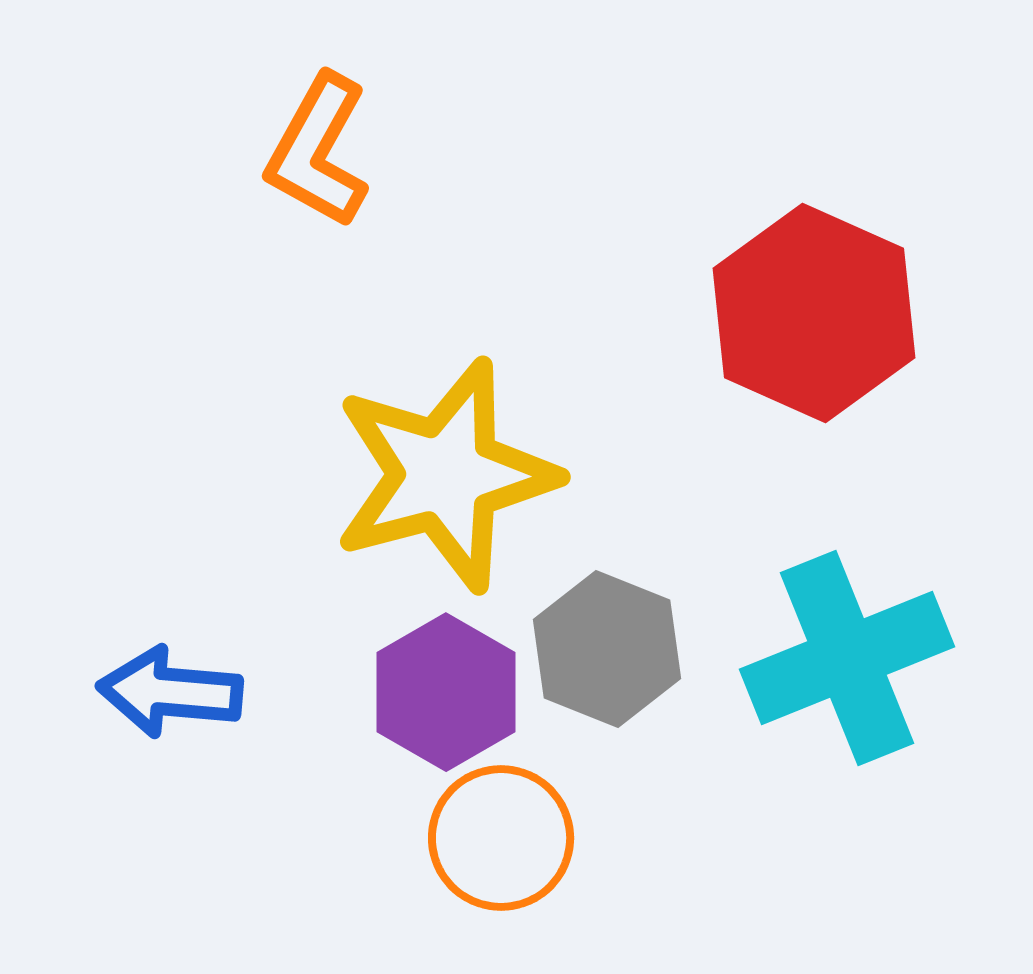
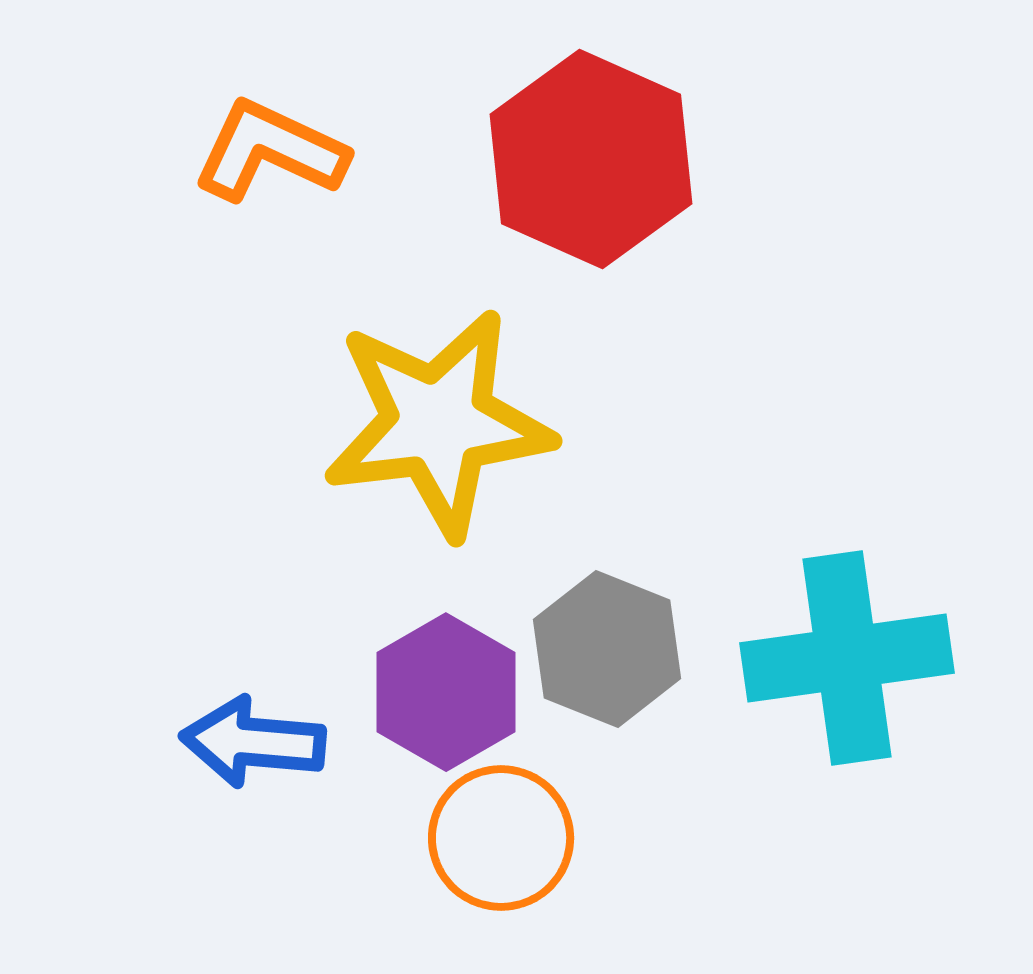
orange L-shape: moved 48 px left; rotated 86 degrees clockwise
red hexagon: moved 223 px left, 154 px up
yellow star: moved 7 px left, 52 px up; rotated 8 degrees clockwise
cyan cross: rotated 14 degrees clockwise
blue arrow: moved 83 px right, 50 px down
